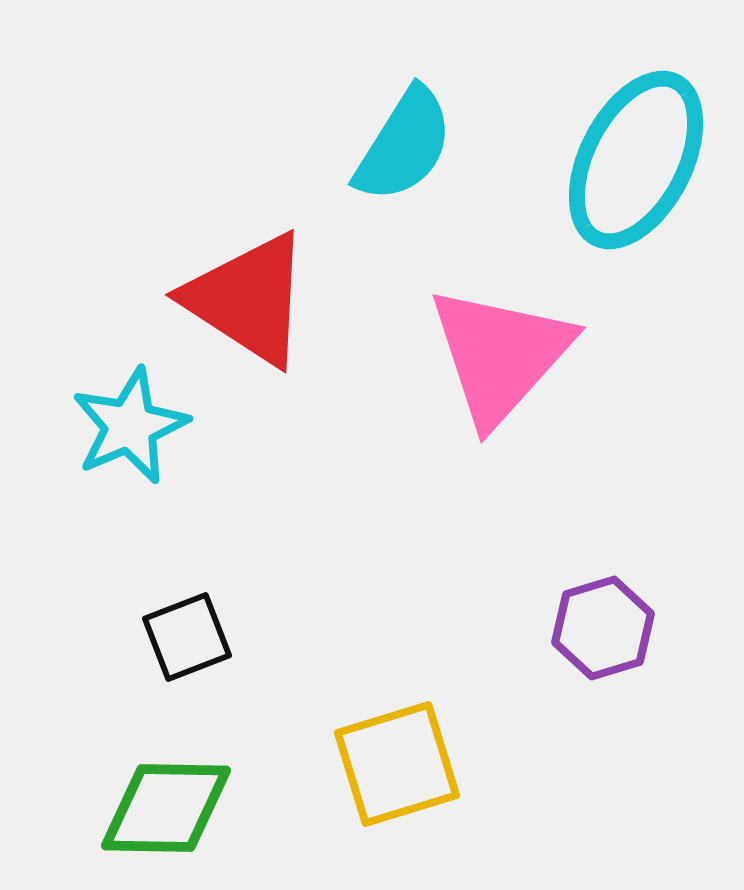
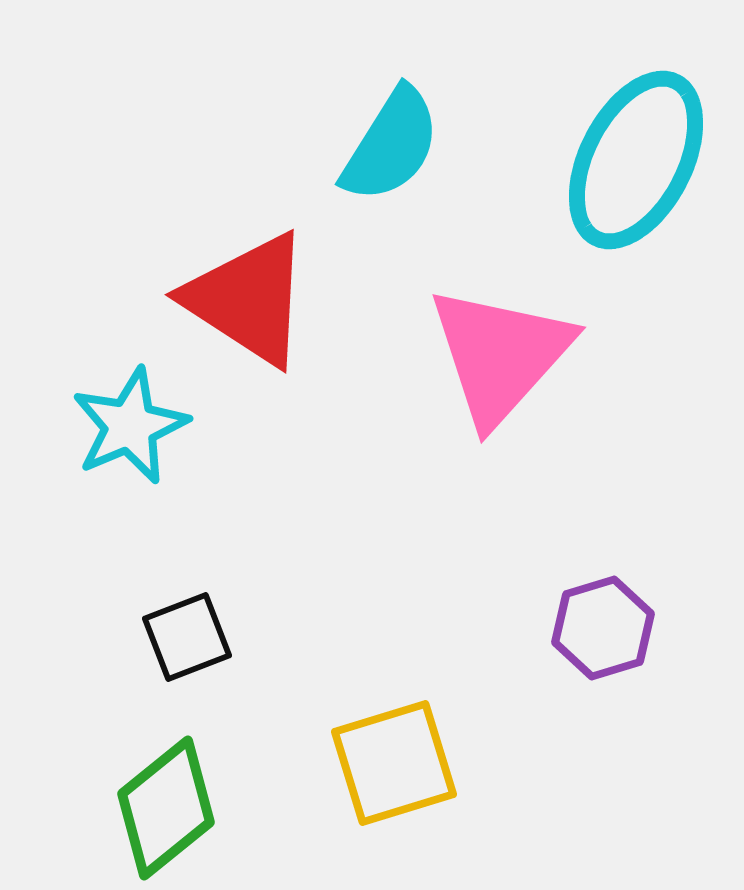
cyan semicircle: moved 13 px left
yellow square: moved 3 px left, 1 px up
green diamond: rotated 40 degrees counterclockwise
